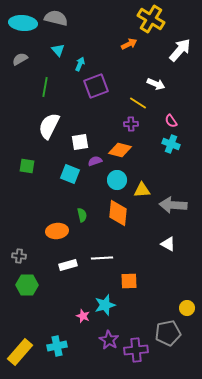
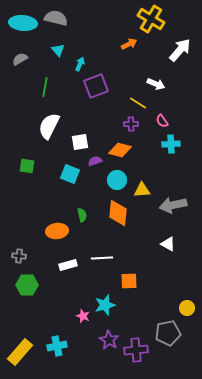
pink semicircle at (171, 121): moved 9 px left
cyan cross at (171, 144): rotated 24 degrees counterclockwise
gray arrow at (173, 205): rotated 16 degrees counterclockwise
